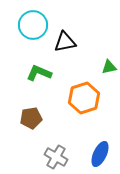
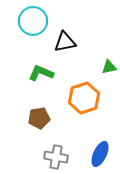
cyan circle: moved 4 px up
green L-shape: moved 2 px right
brown pentagon: moved 8 px right
gray cross: rotated 20 degrees counterclockwise
